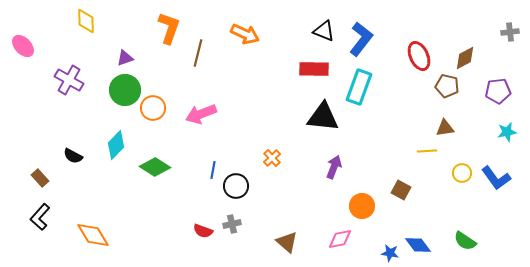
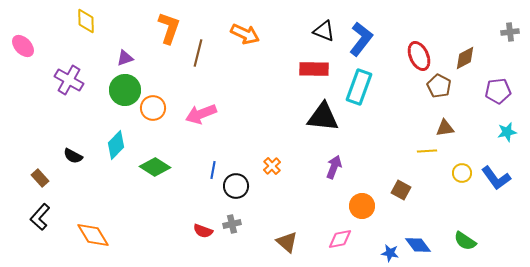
brown pentagon at (447, 86): moved 8 px left; rotated 15 degrees clockwise
orange cross at (272, 158): moved 8 px down
